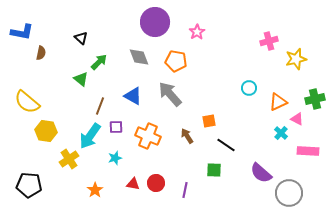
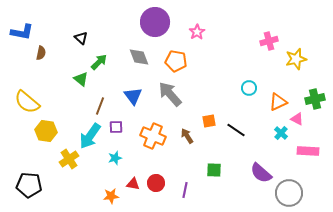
blue triangle: rotated 24 degrees clockwise
orange cross: moved 5 px right
black line: moved 10 px right, 15 px up
orange star: moved 16 px right, 6 px down; rotated 28 degrees clockwise
